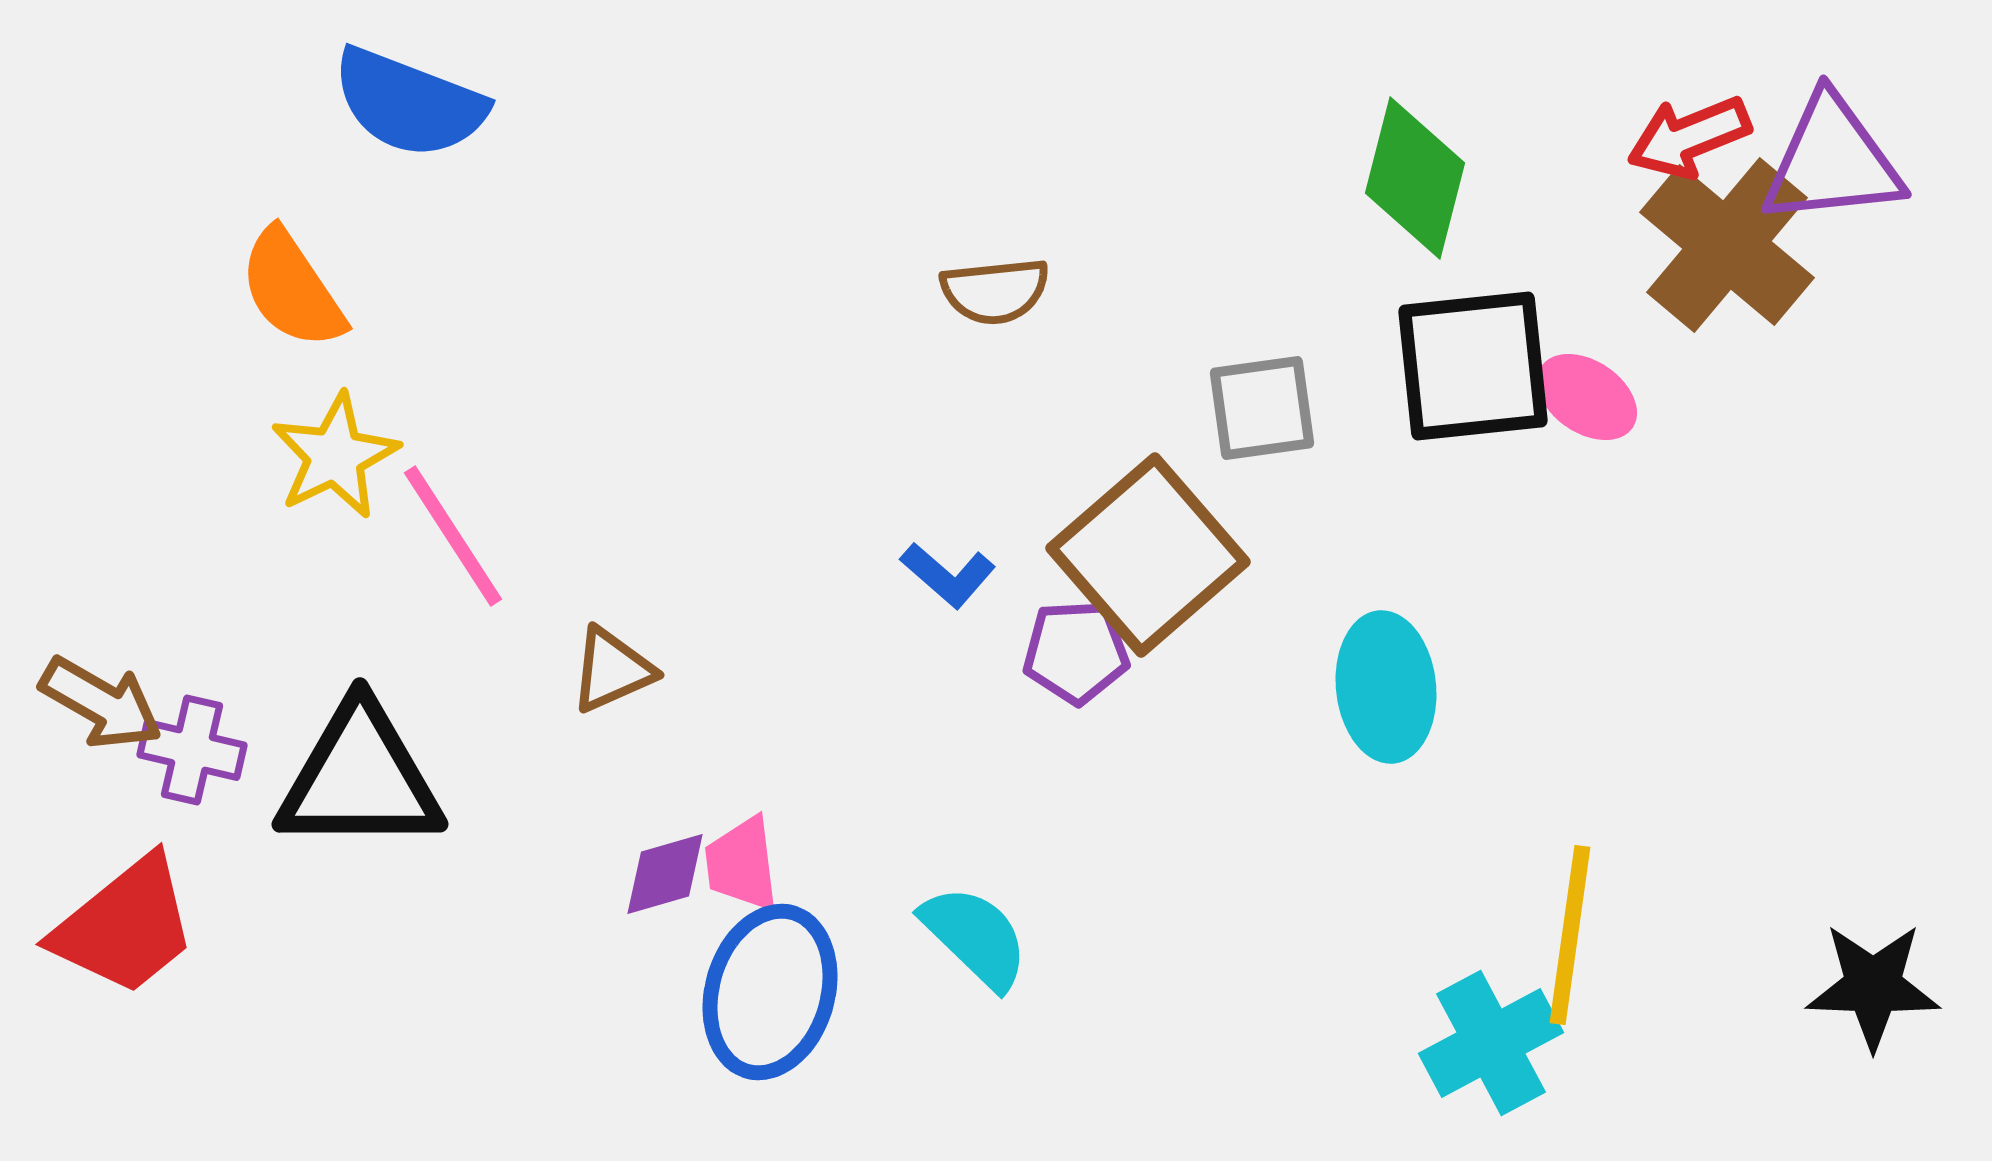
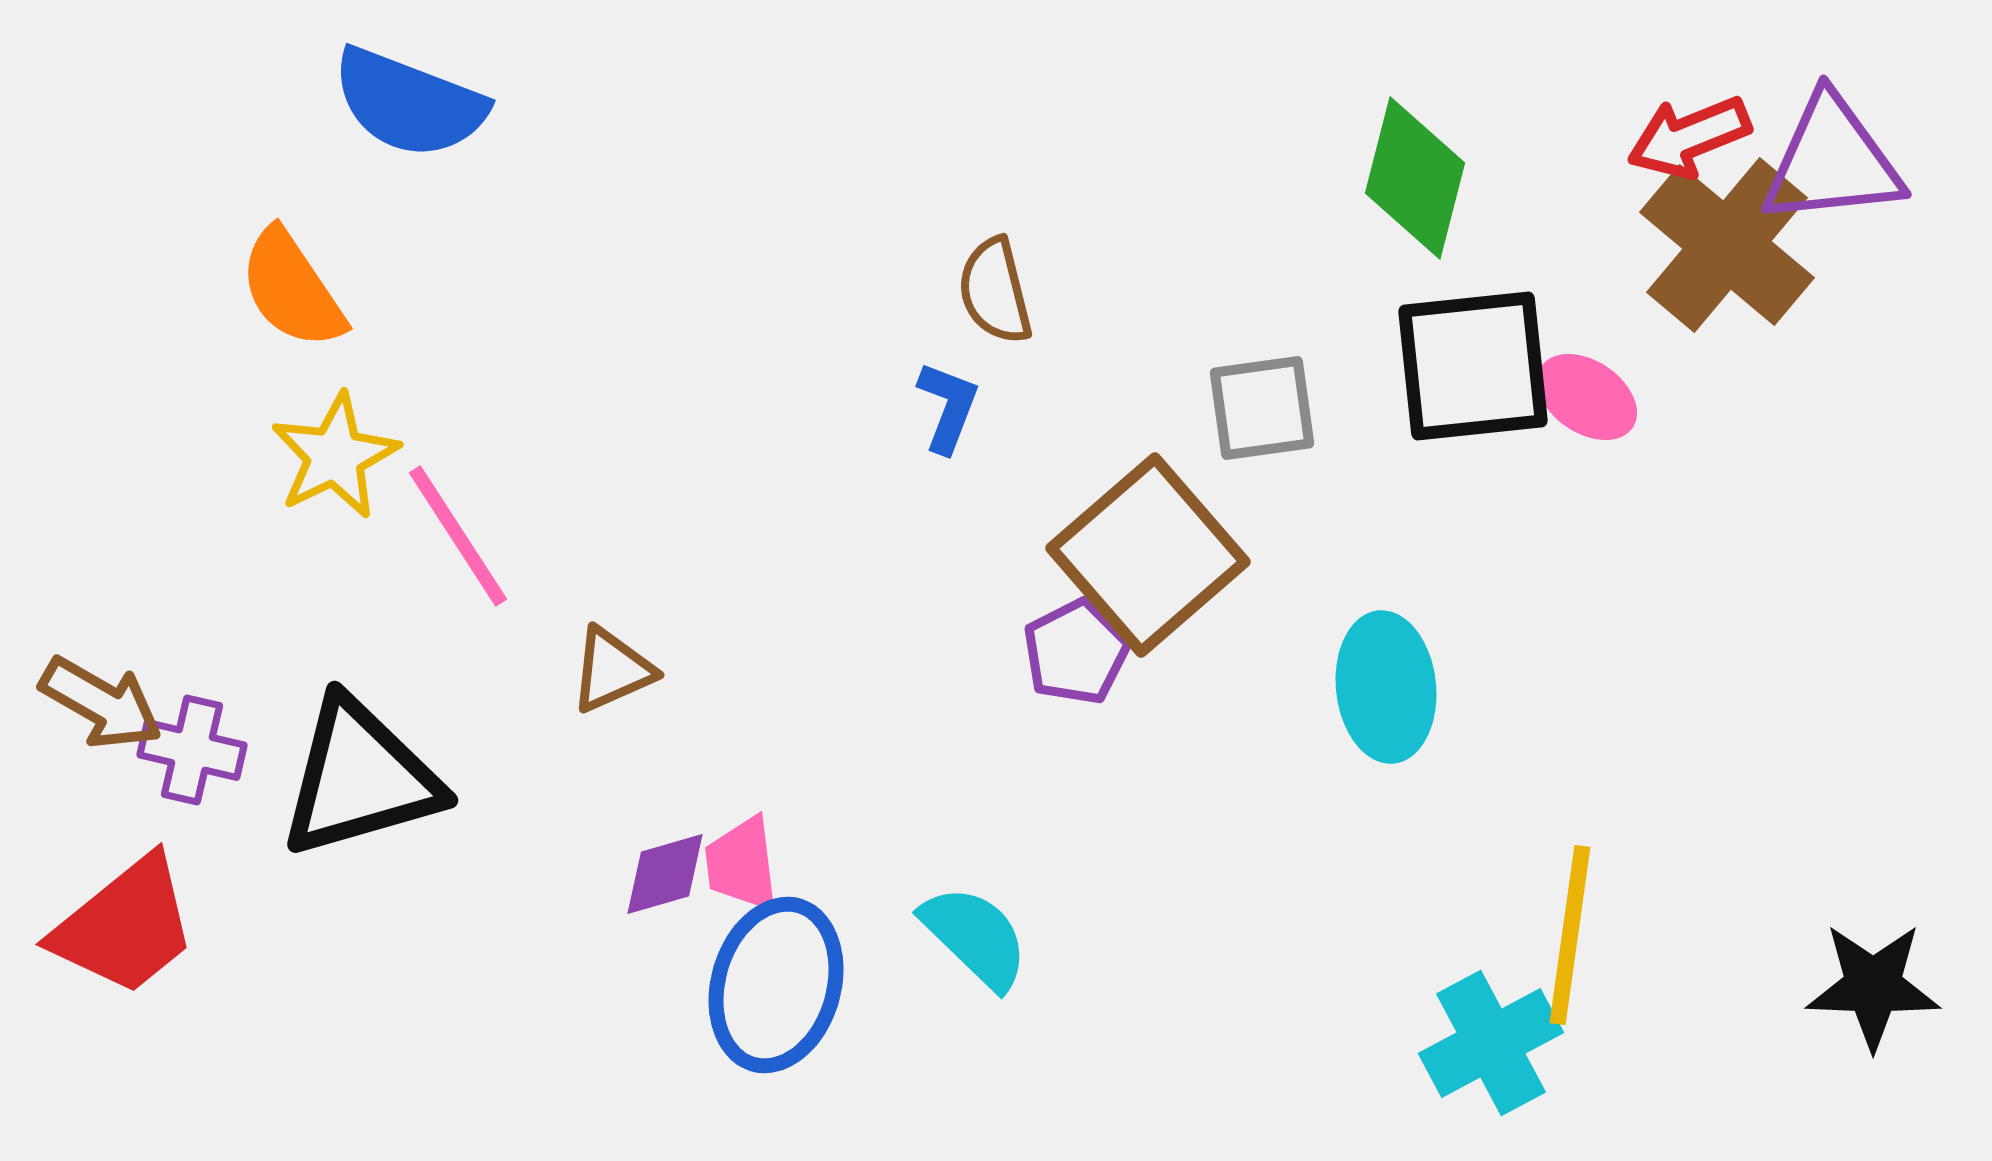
brown semicircle: rotated 82 degrees clockwise
pink line: moved 5 px right
blue L-shape: moved 168 px up; rotated 110 degrees counterclockwise
purple pentagon: rotated 24 degrees counterclockwise
black triangle: rotated 16 degrees counterclockwise
blue ellipse: moved 6 px right, 7 px up
